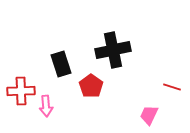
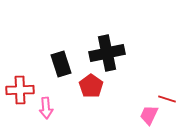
black cross: moved 6 px left, 3 px down
red line: moved 5 px left, 12 px down
red cross: moved 1 px left, 1 px up
pink arrow: moved 2 px down
